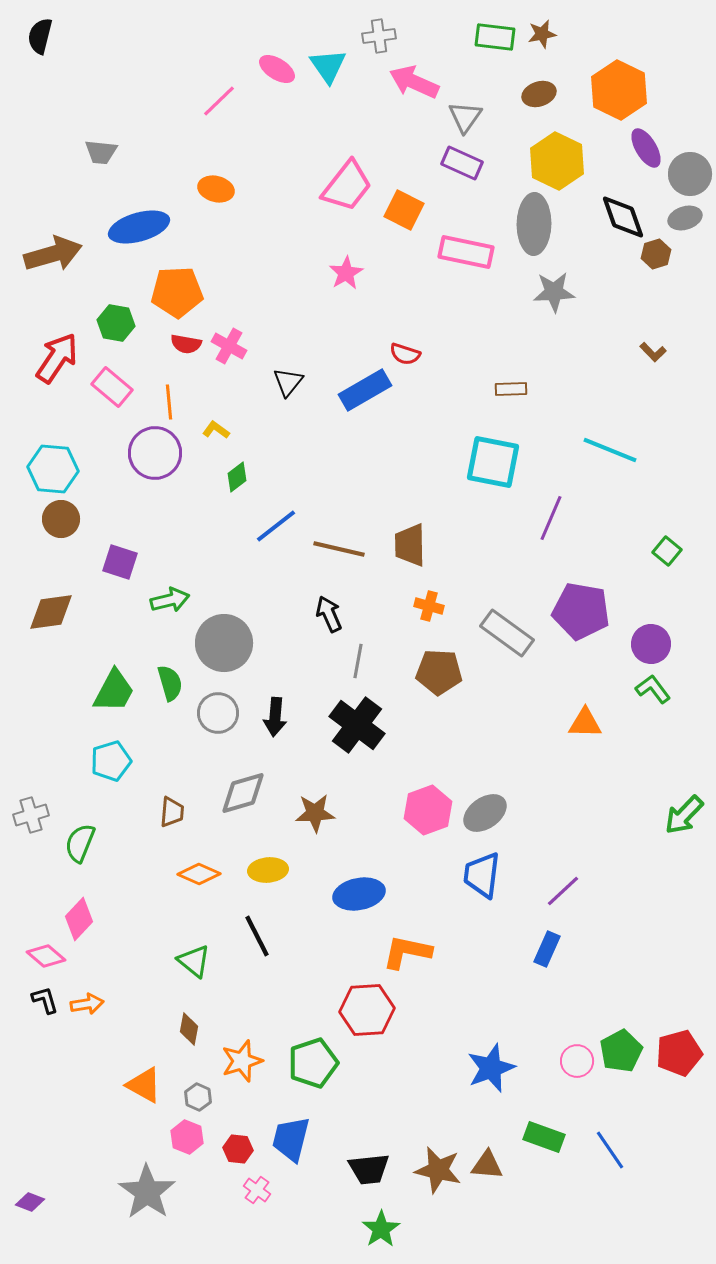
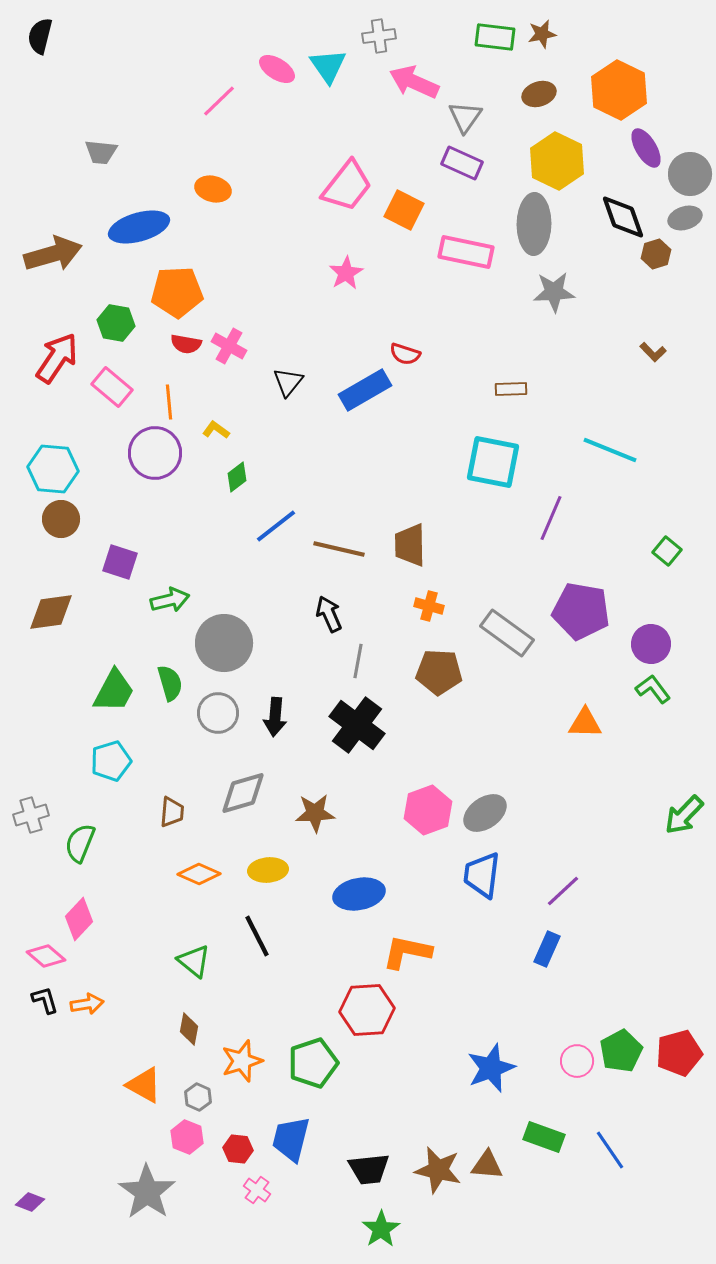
orange ellipse at (216, 189): moved 3 px left
